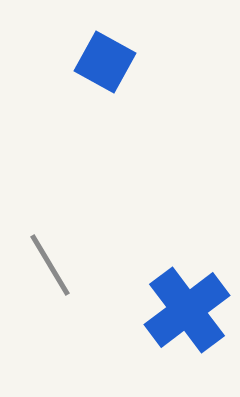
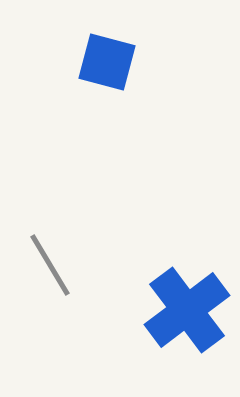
blue square: moved 2 px right; rotated 14 degrees counterclockwise
